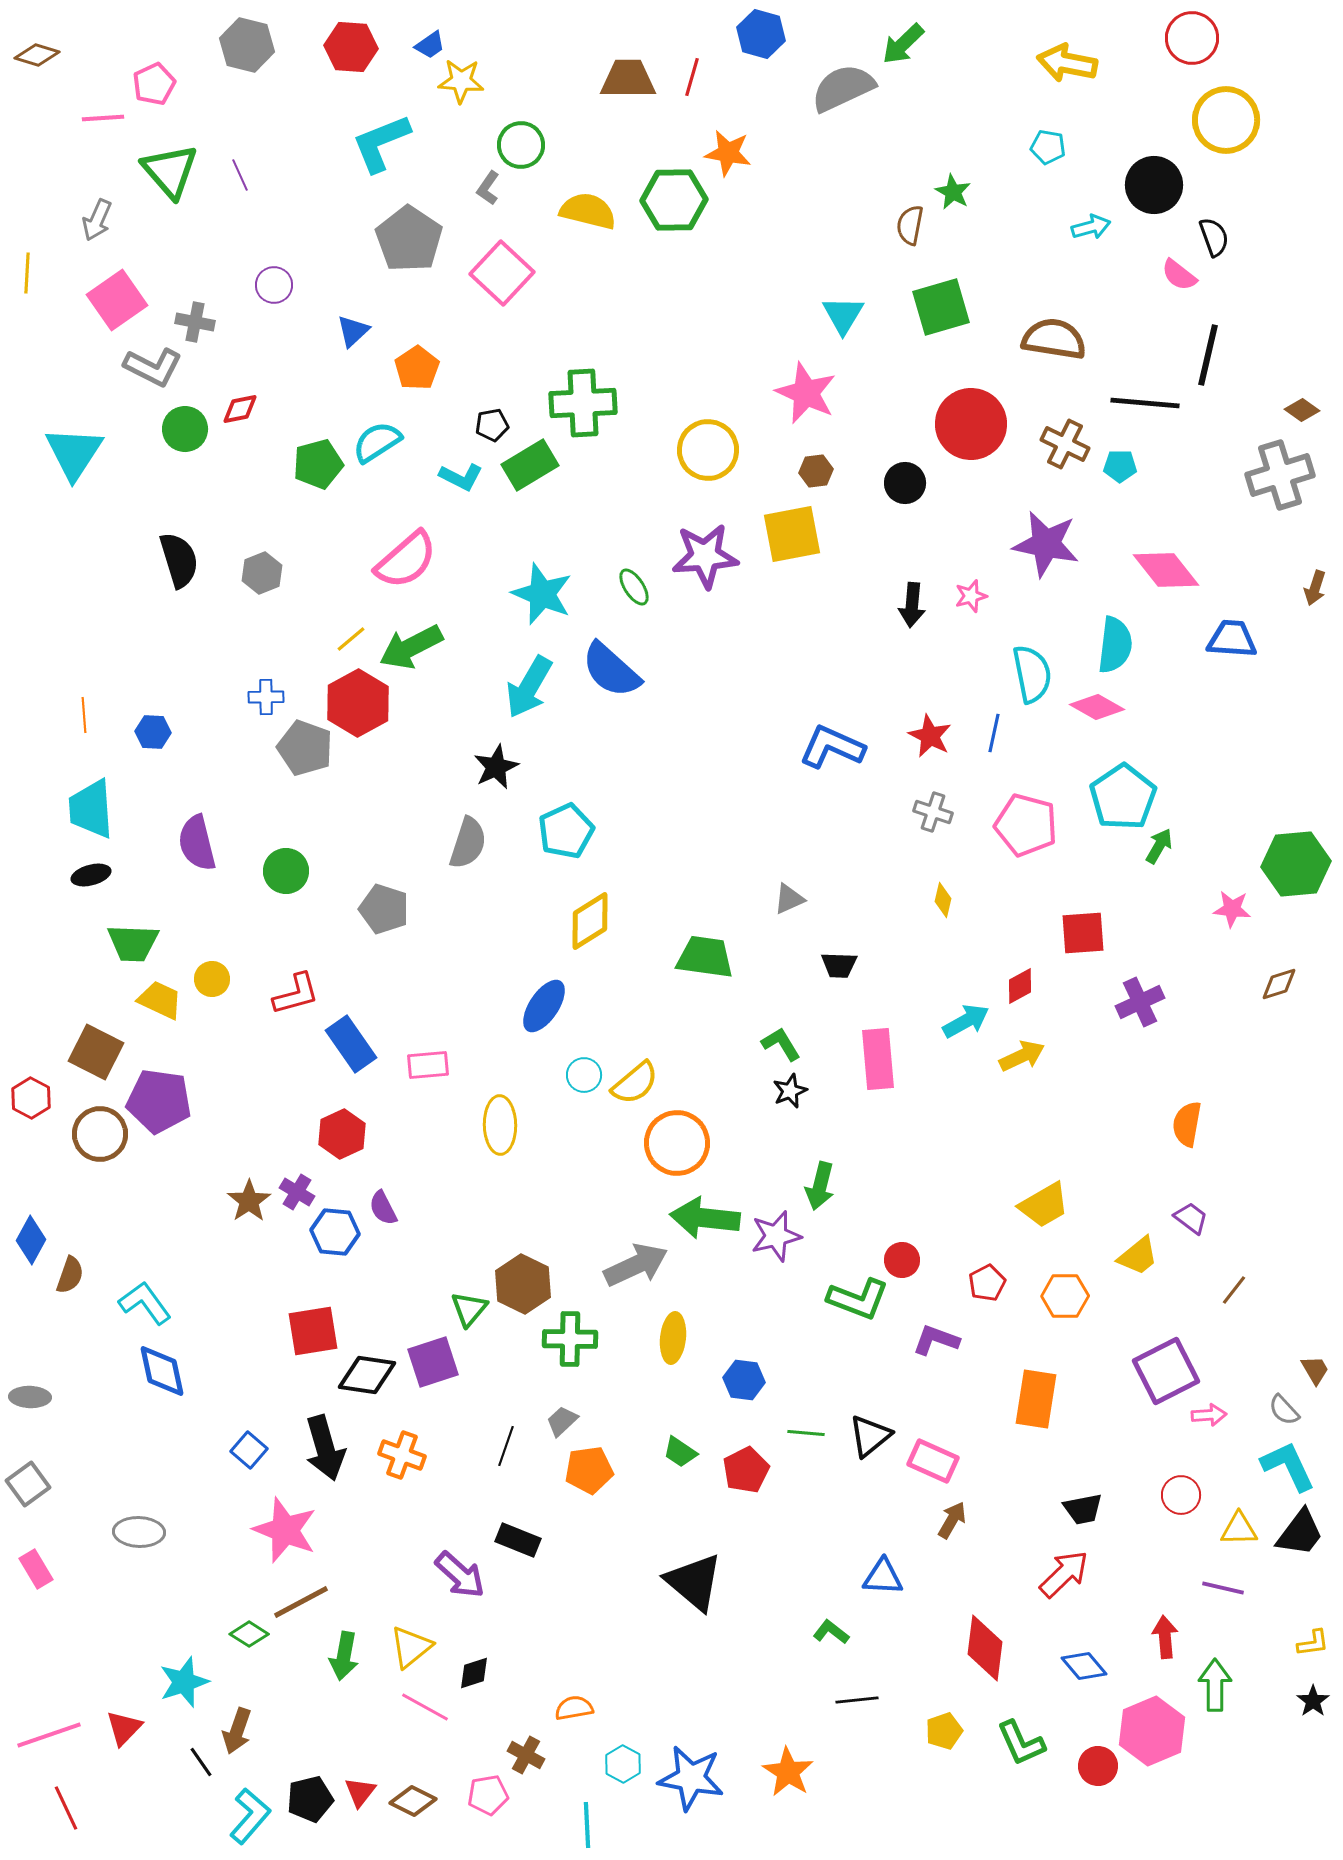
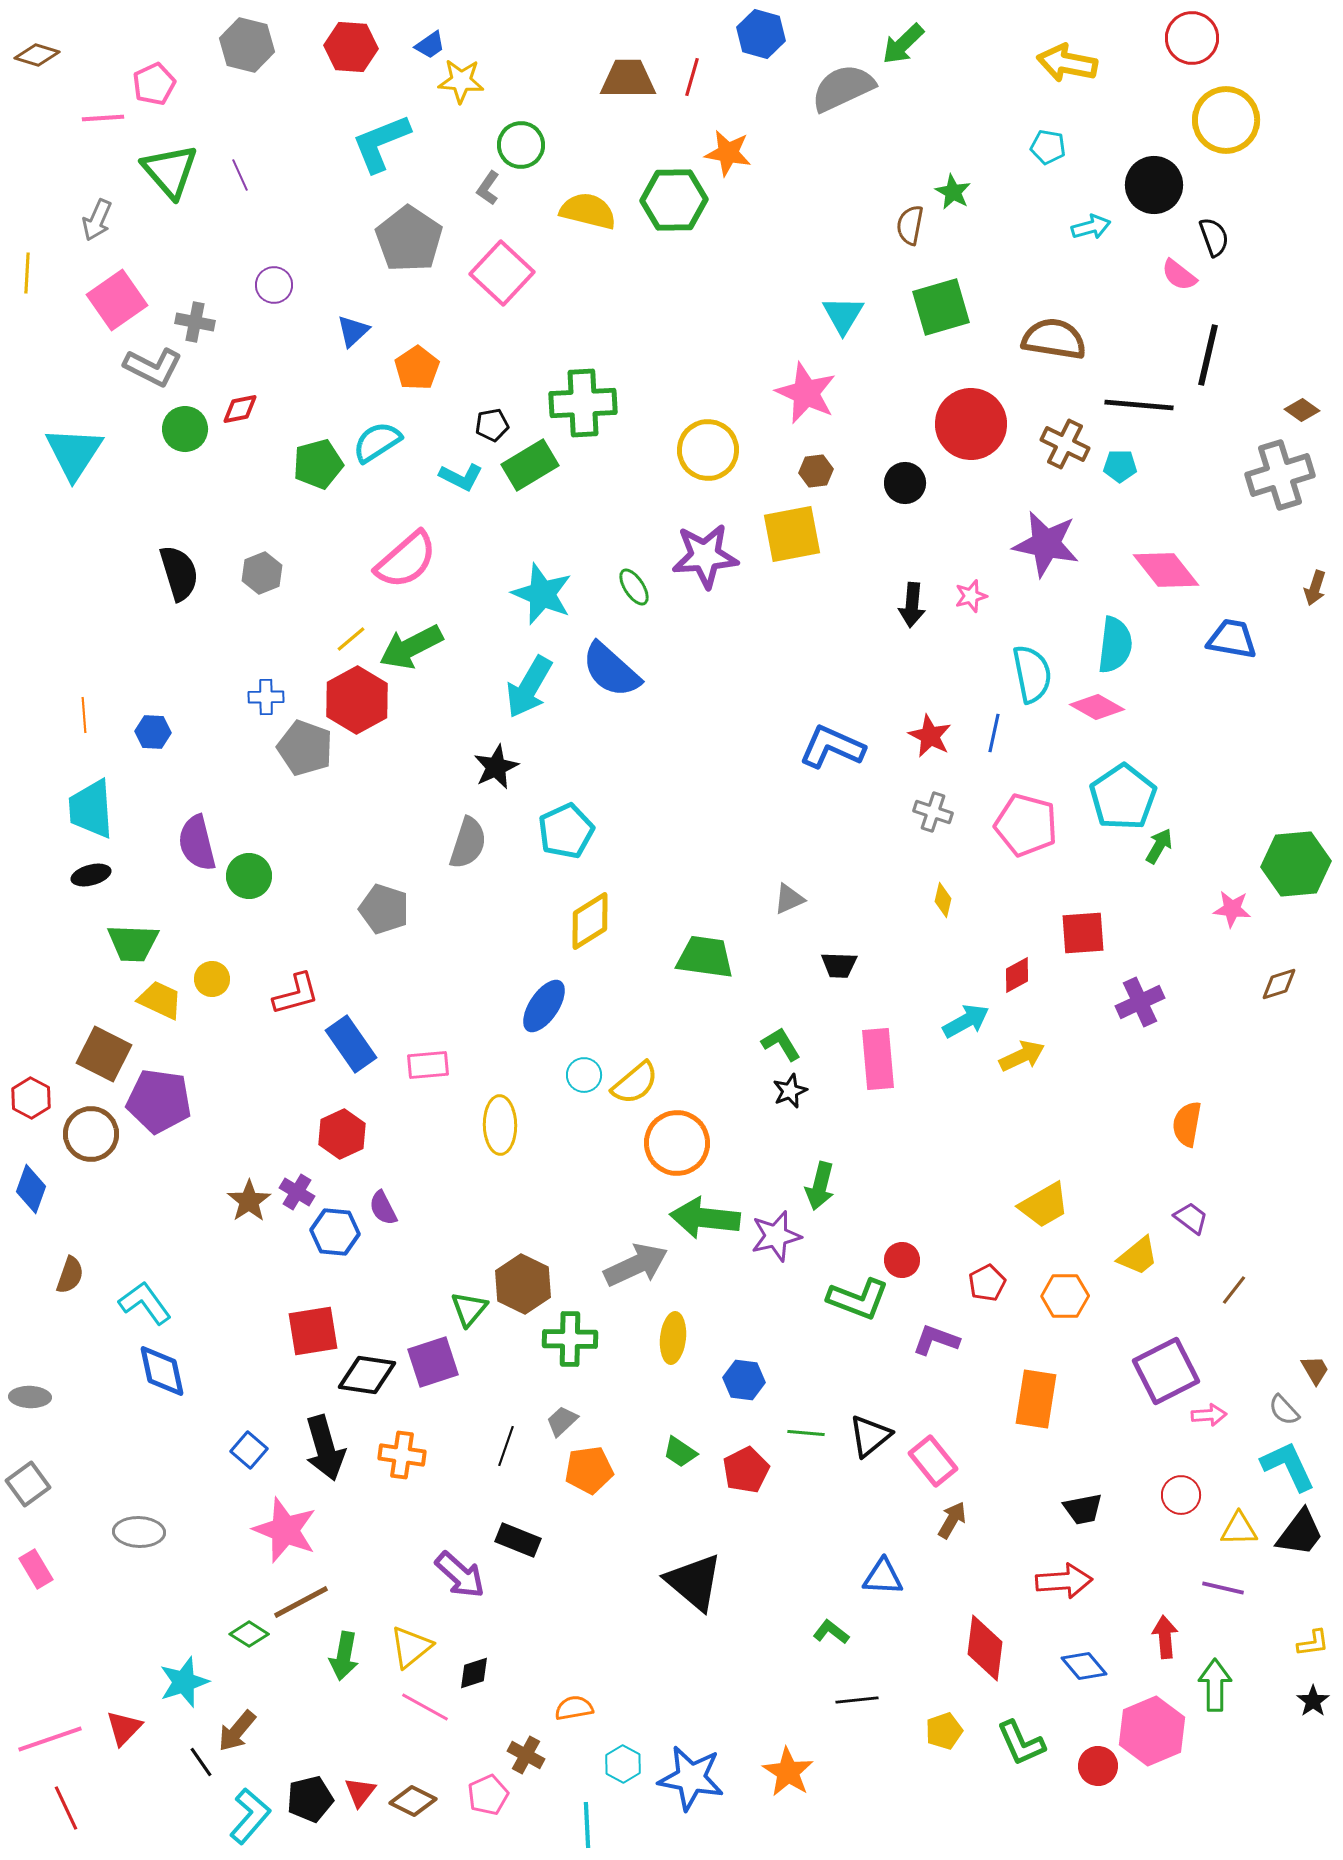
black line at (1145, 403): moved 6 px left, 2 px down
black semicircle at (179, 560): moved 13 px down
blue trapezoid at (1232, 639): rotated 6 degrees clockwise
red hexagon at (358, 703): moved 1 px left, 3 px up
green circle at (286, 871): moved 37 px left, 5 px down
red diamond at (1020, 986): moved 3 px left, 11 px up
brown square at (96, 1052): moved 8 px right, 2 px down
brown circle at (100, 1134): moved 9 px left
blue diamond at (31, 1240): moved 51 px up; rotated 9 degrees counterclockwise
orange cross at (402, 1455): rotated 12 degrees counterclockwise
pink rectangle at (933, 1461): rotated 27 degrees clockwise
red arrow at (1064, 1574): moved 7 px down; rotated 40 degrees clockwise
brown arrow at (237, 1731): rotated 21 degrees clockwise
pink line at (49, 1735): moved 1 px right, 4 px down
pink pentagon at (488, 1795): rotated 15 degrees counterclockwise
